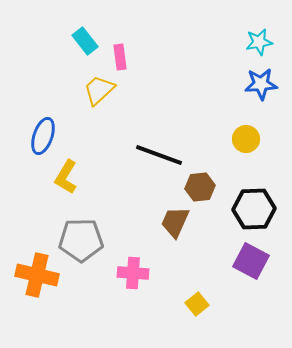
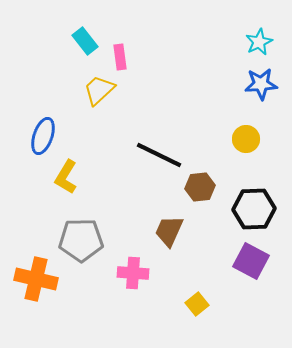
cyan star: rotated 16 degrees counterclockwise
black line: rotated 6 degrees clockwise
brown trapezoid: moved 6 px left, 9 px down
orange cross: moved 1 px left, 4 px down
